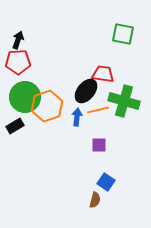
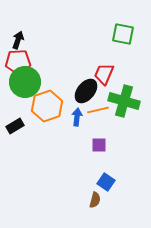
red trapezoid: moved 1 px right; rotated 75 degrees counterclockwise
green circle: moved 15 px up
